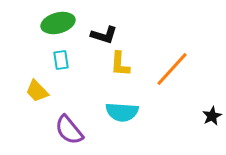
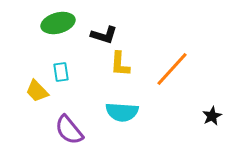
cyan rectangle: moved 12 px down
